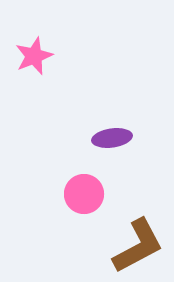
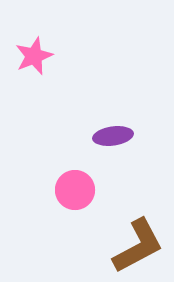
purple ellipse: moved 1 px right, 2 px up
pink circle: moved 9 px left, 4 px up
